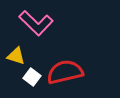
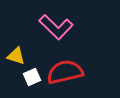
pink L-shape: moved 20 px right, 4 px down
white square: rotated 30 degrees clockwise
